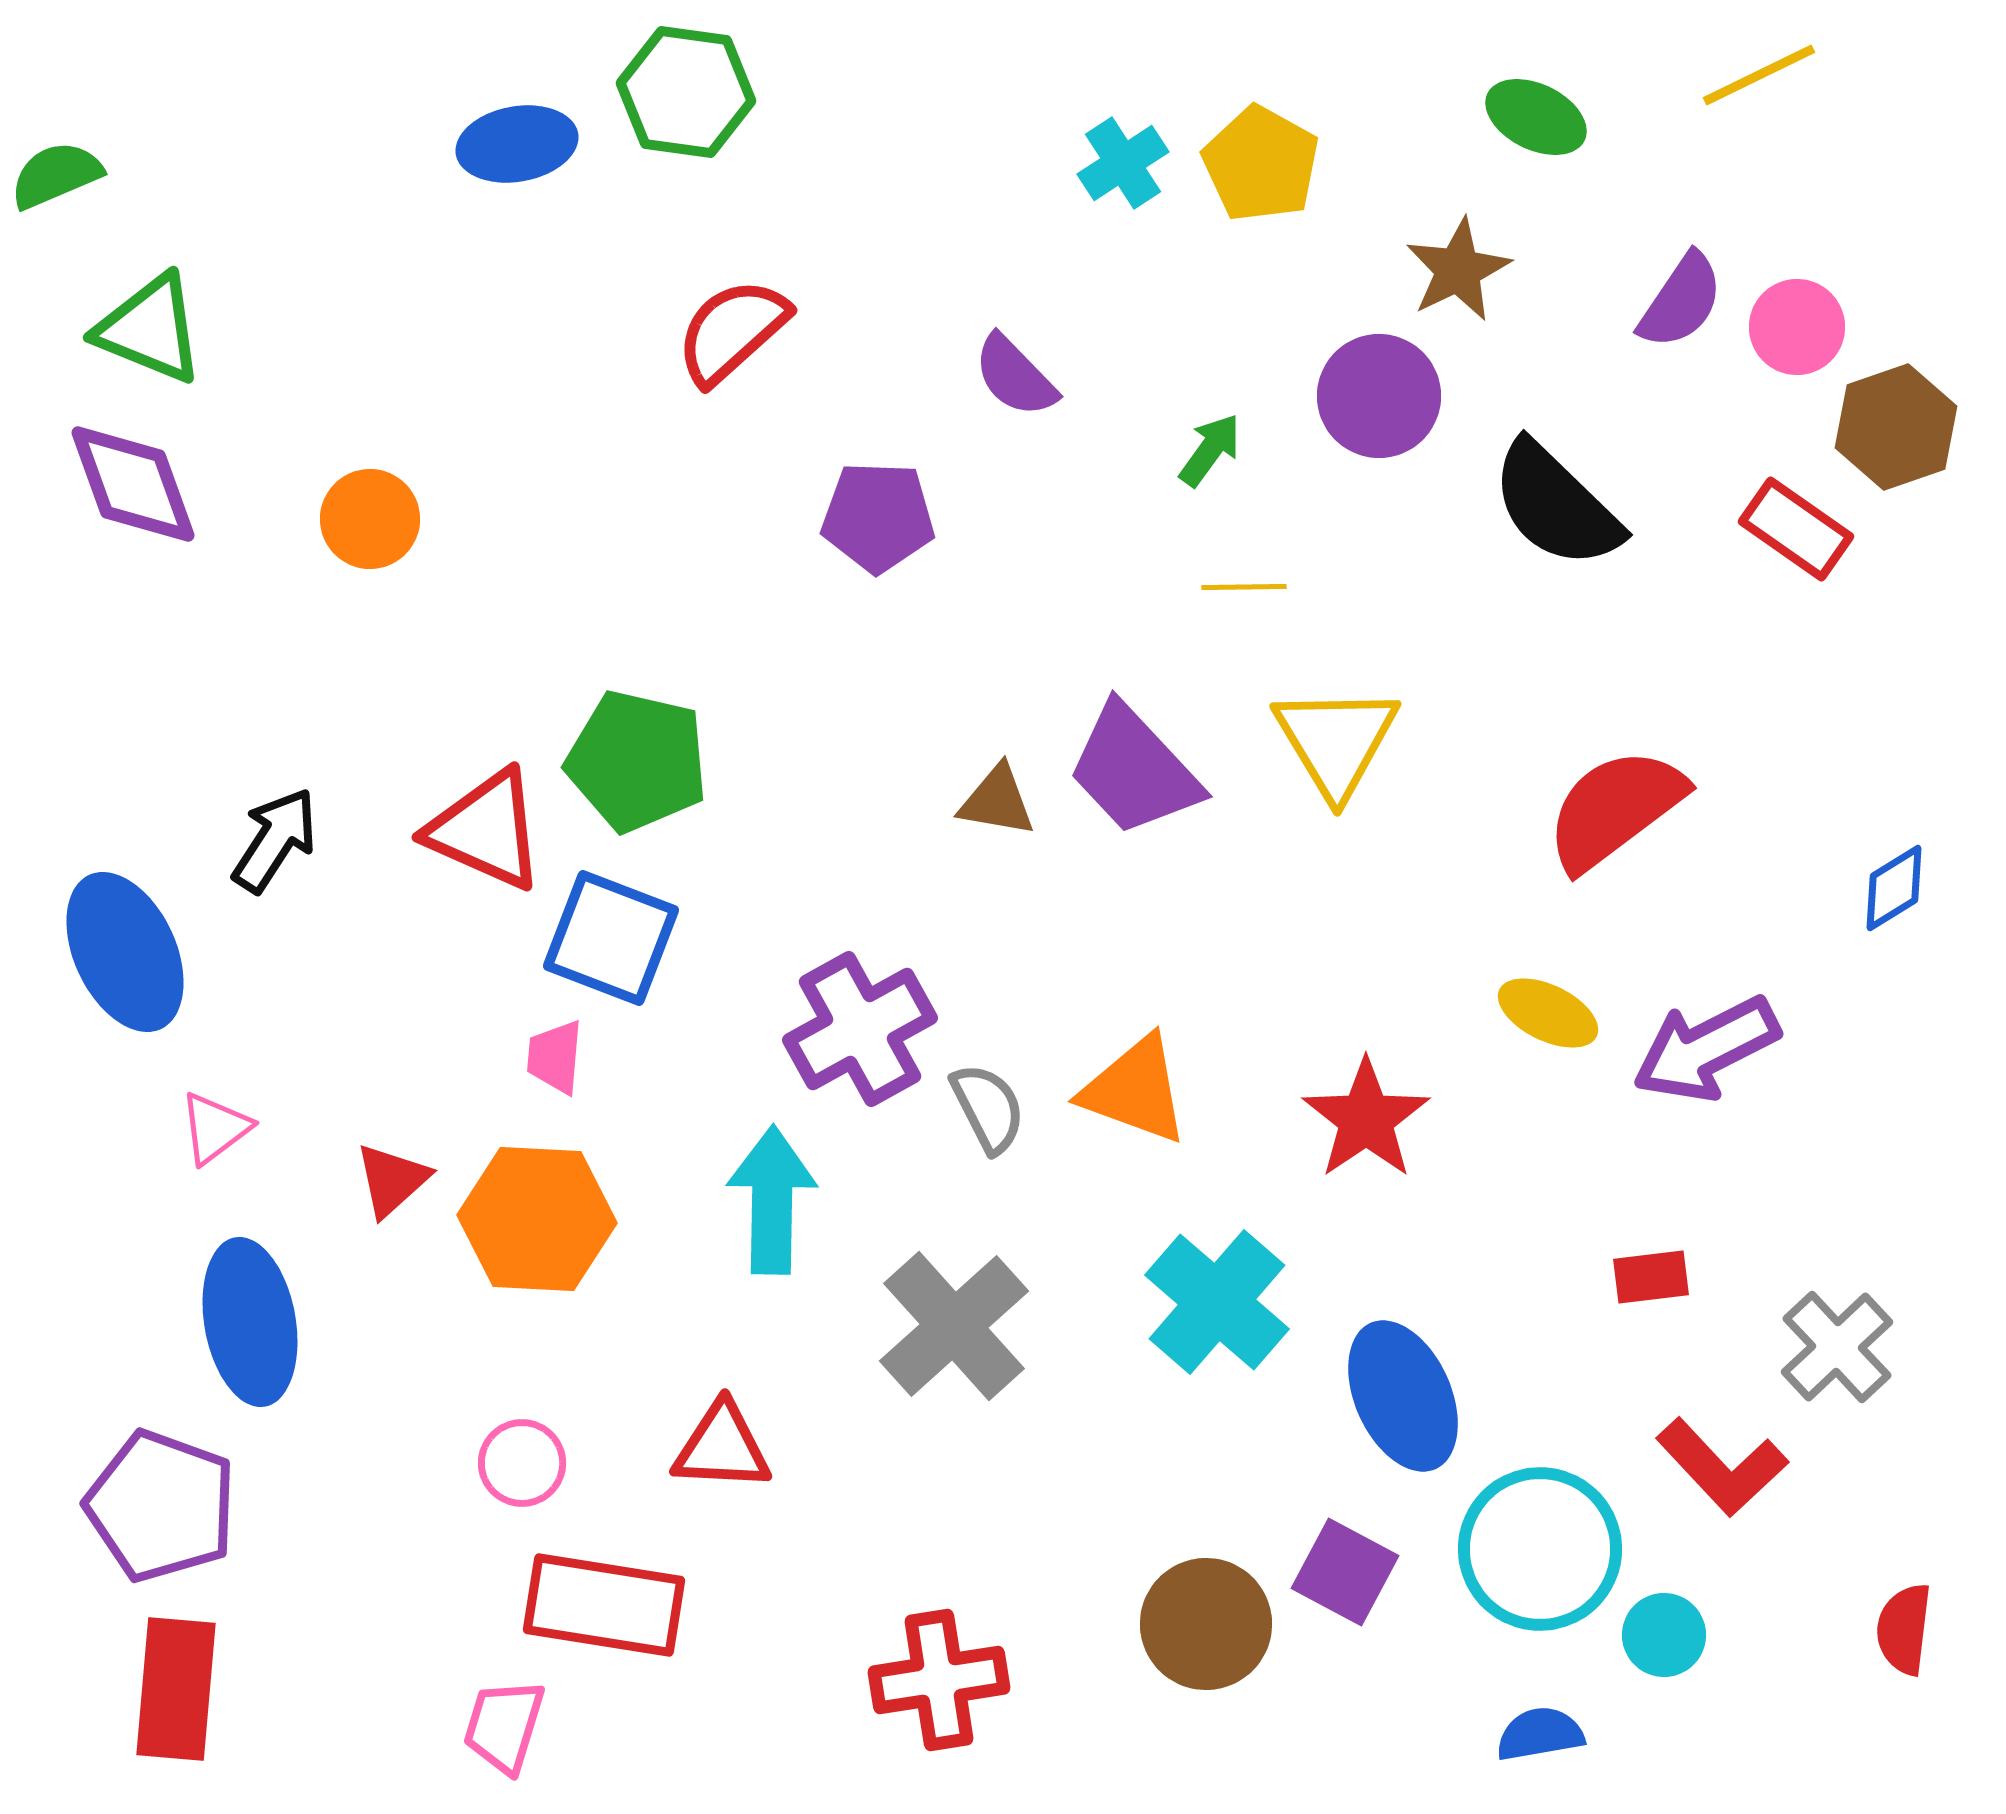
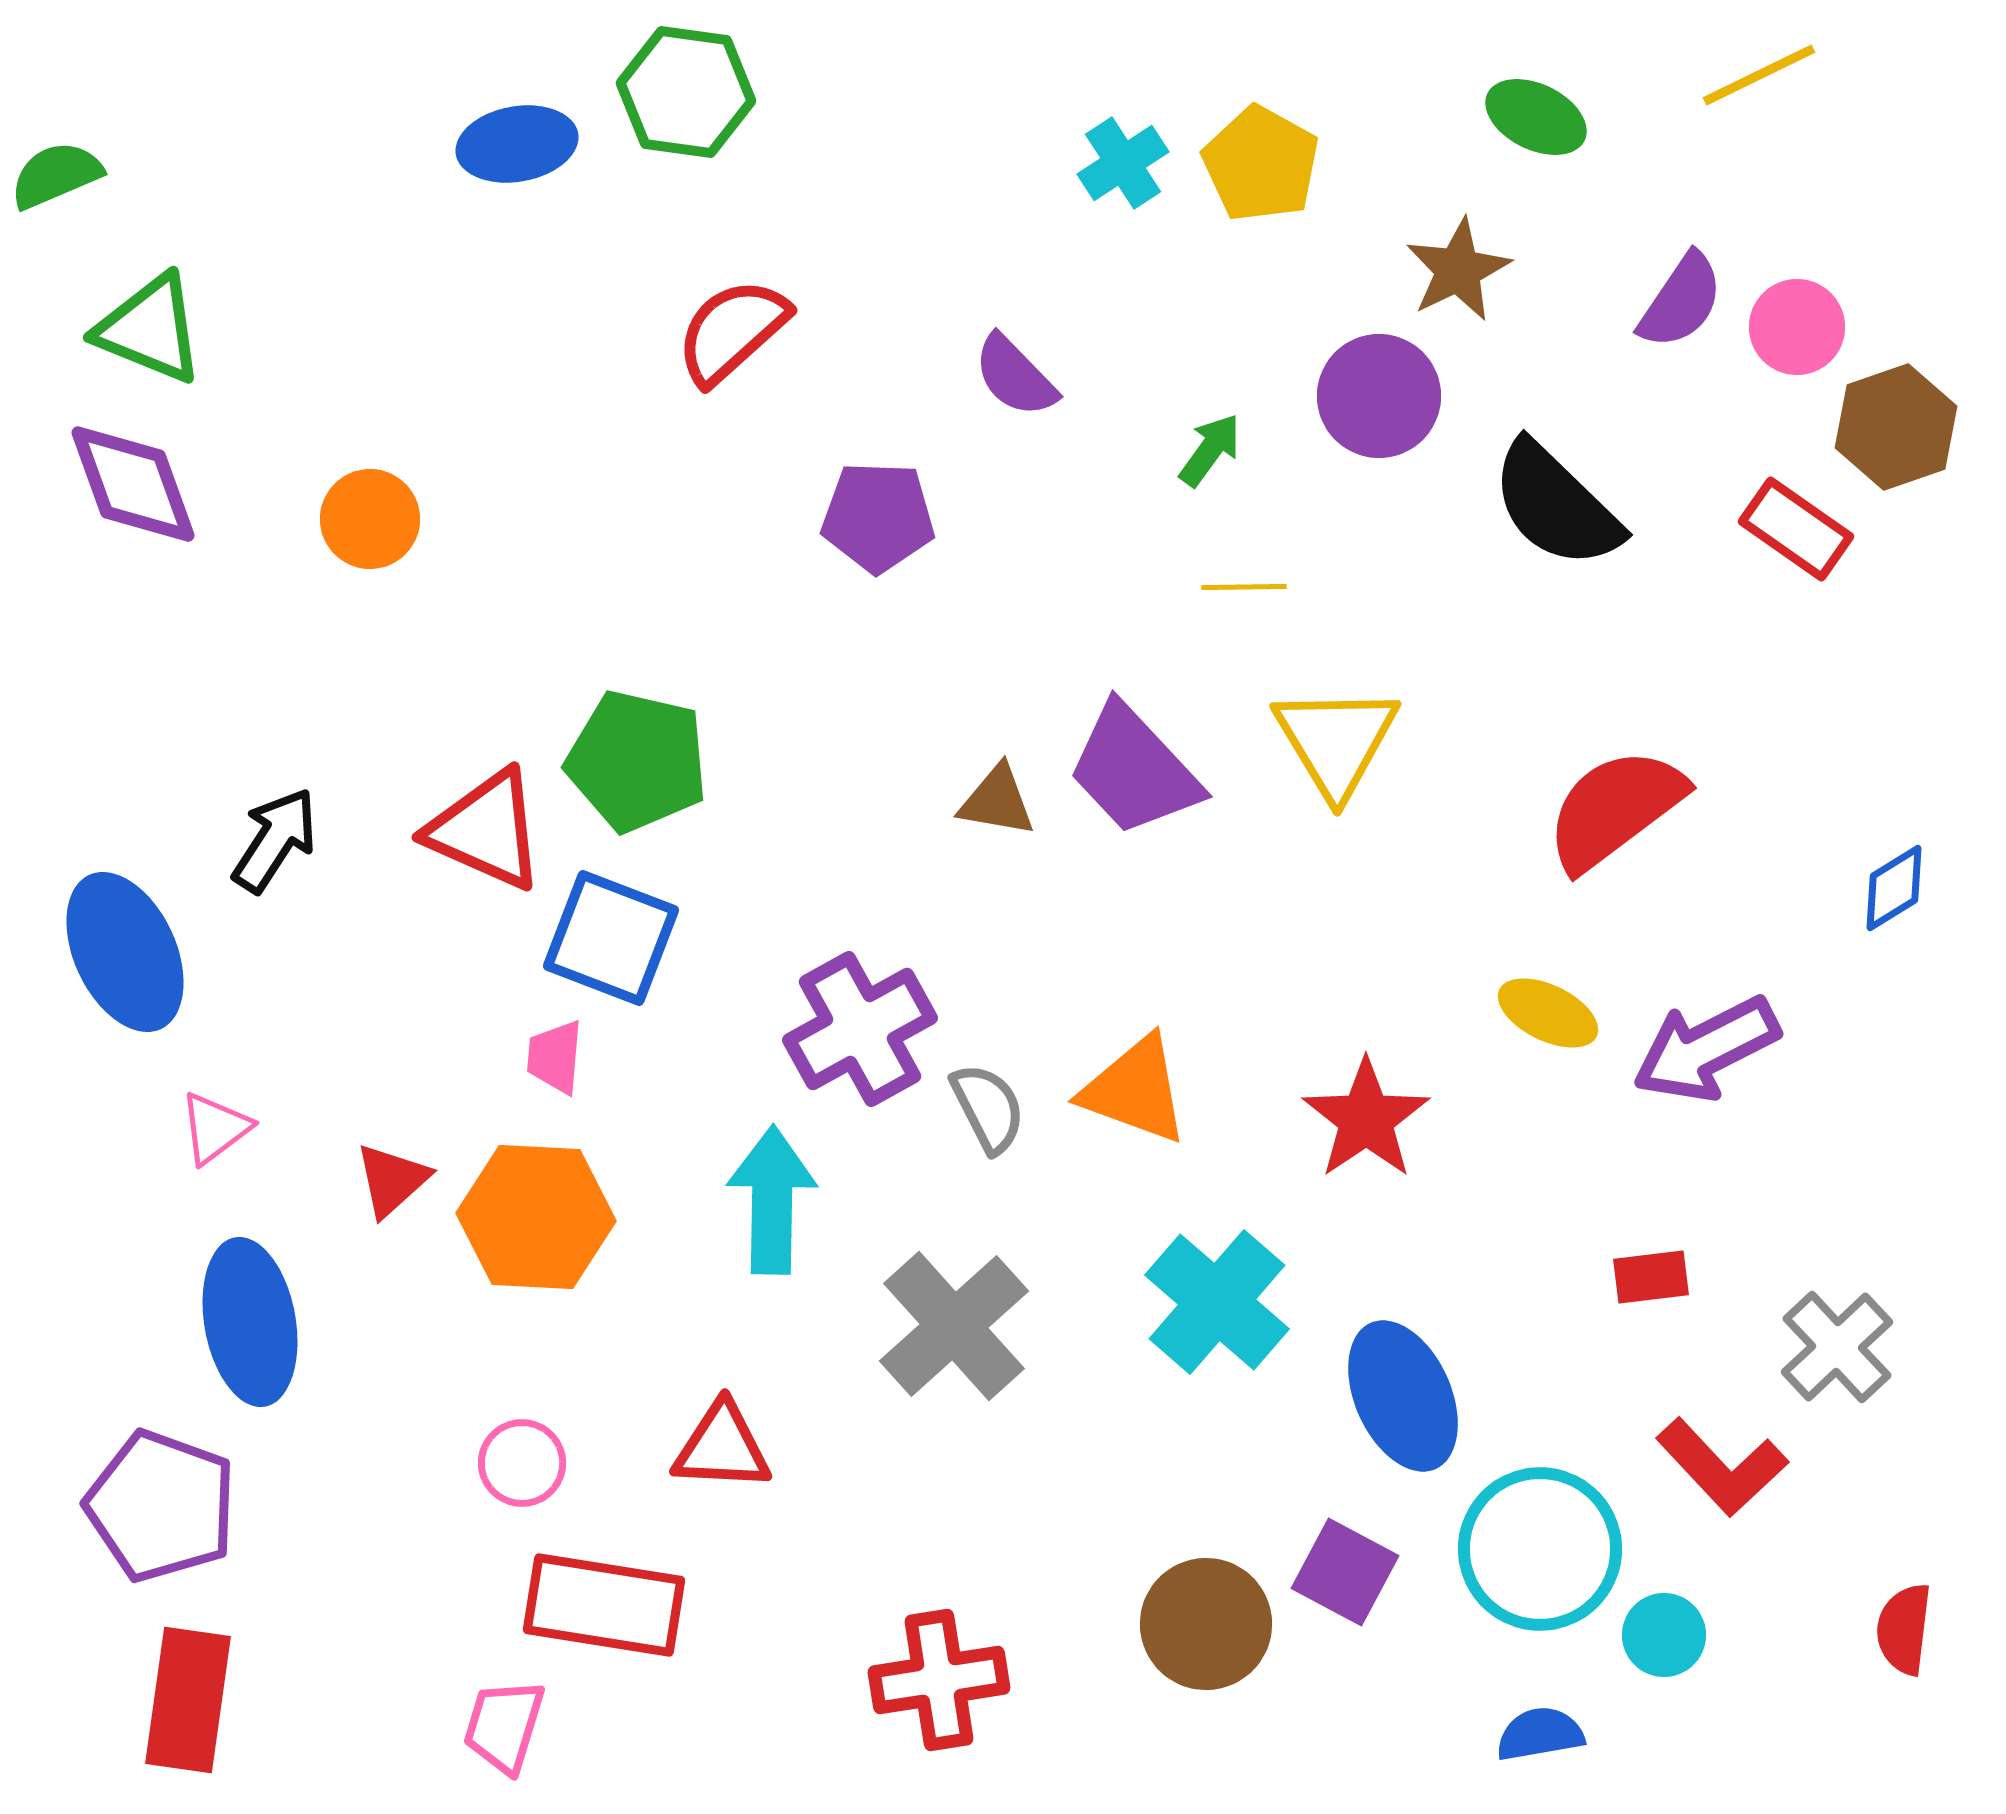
orange hexagon at (537, 1219): moved 1 px left, 2 px up
red rectangle at (176, 1689): moved 12 px right, 11 px down; rotated 3 degrees clockwise
